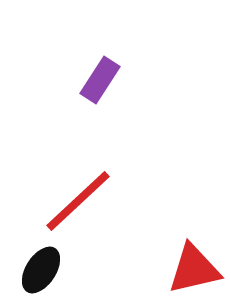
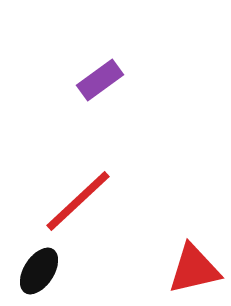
purple rectangle: rotated 21 degrees clockwise
black ellipse: moved 2 px left, 1 px down
